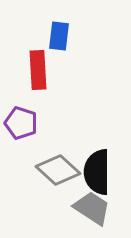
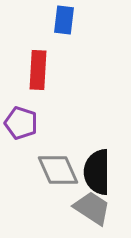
blue rectangle: moved 5 px right, 16 px up
red rectangle: rotated 6 degrees clockwise
gray diamond: rotated 24 degrees clockwise
